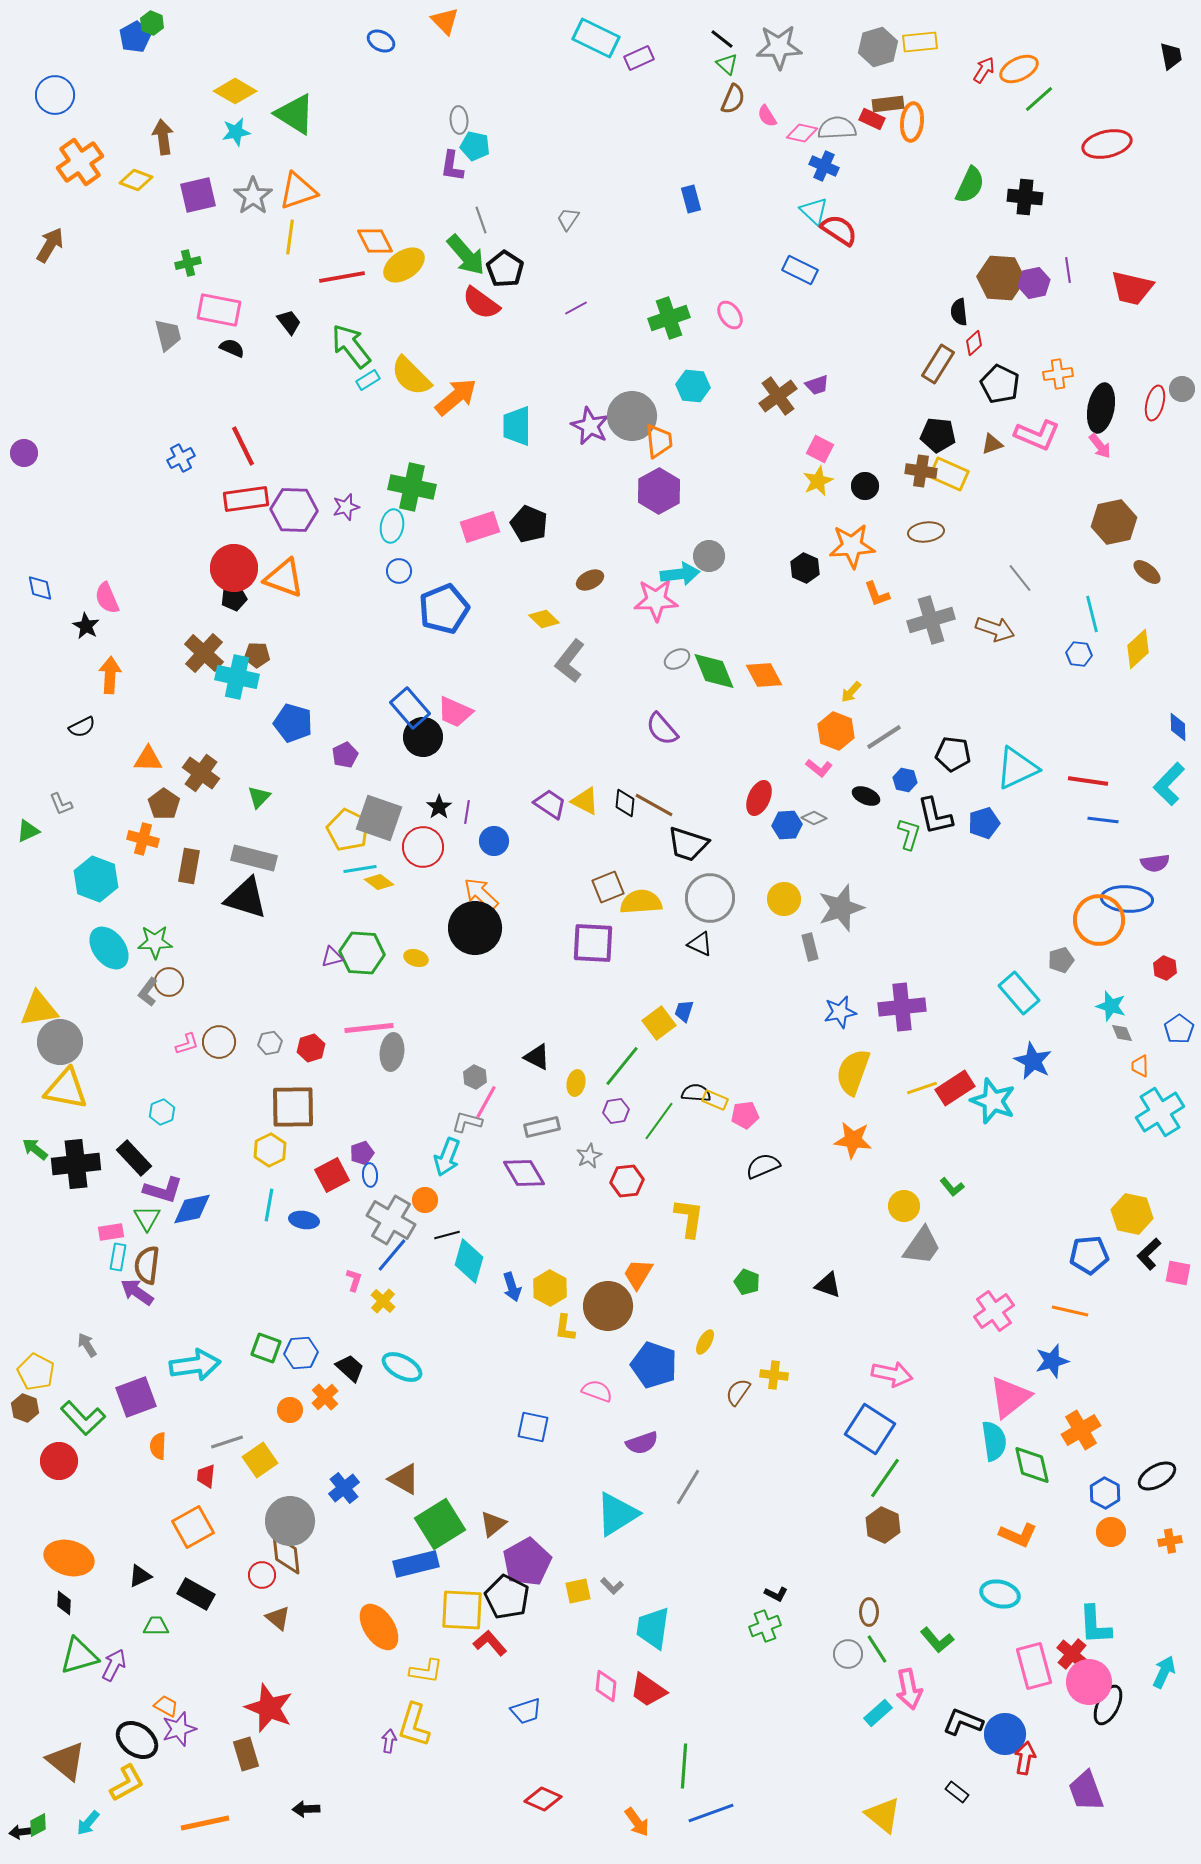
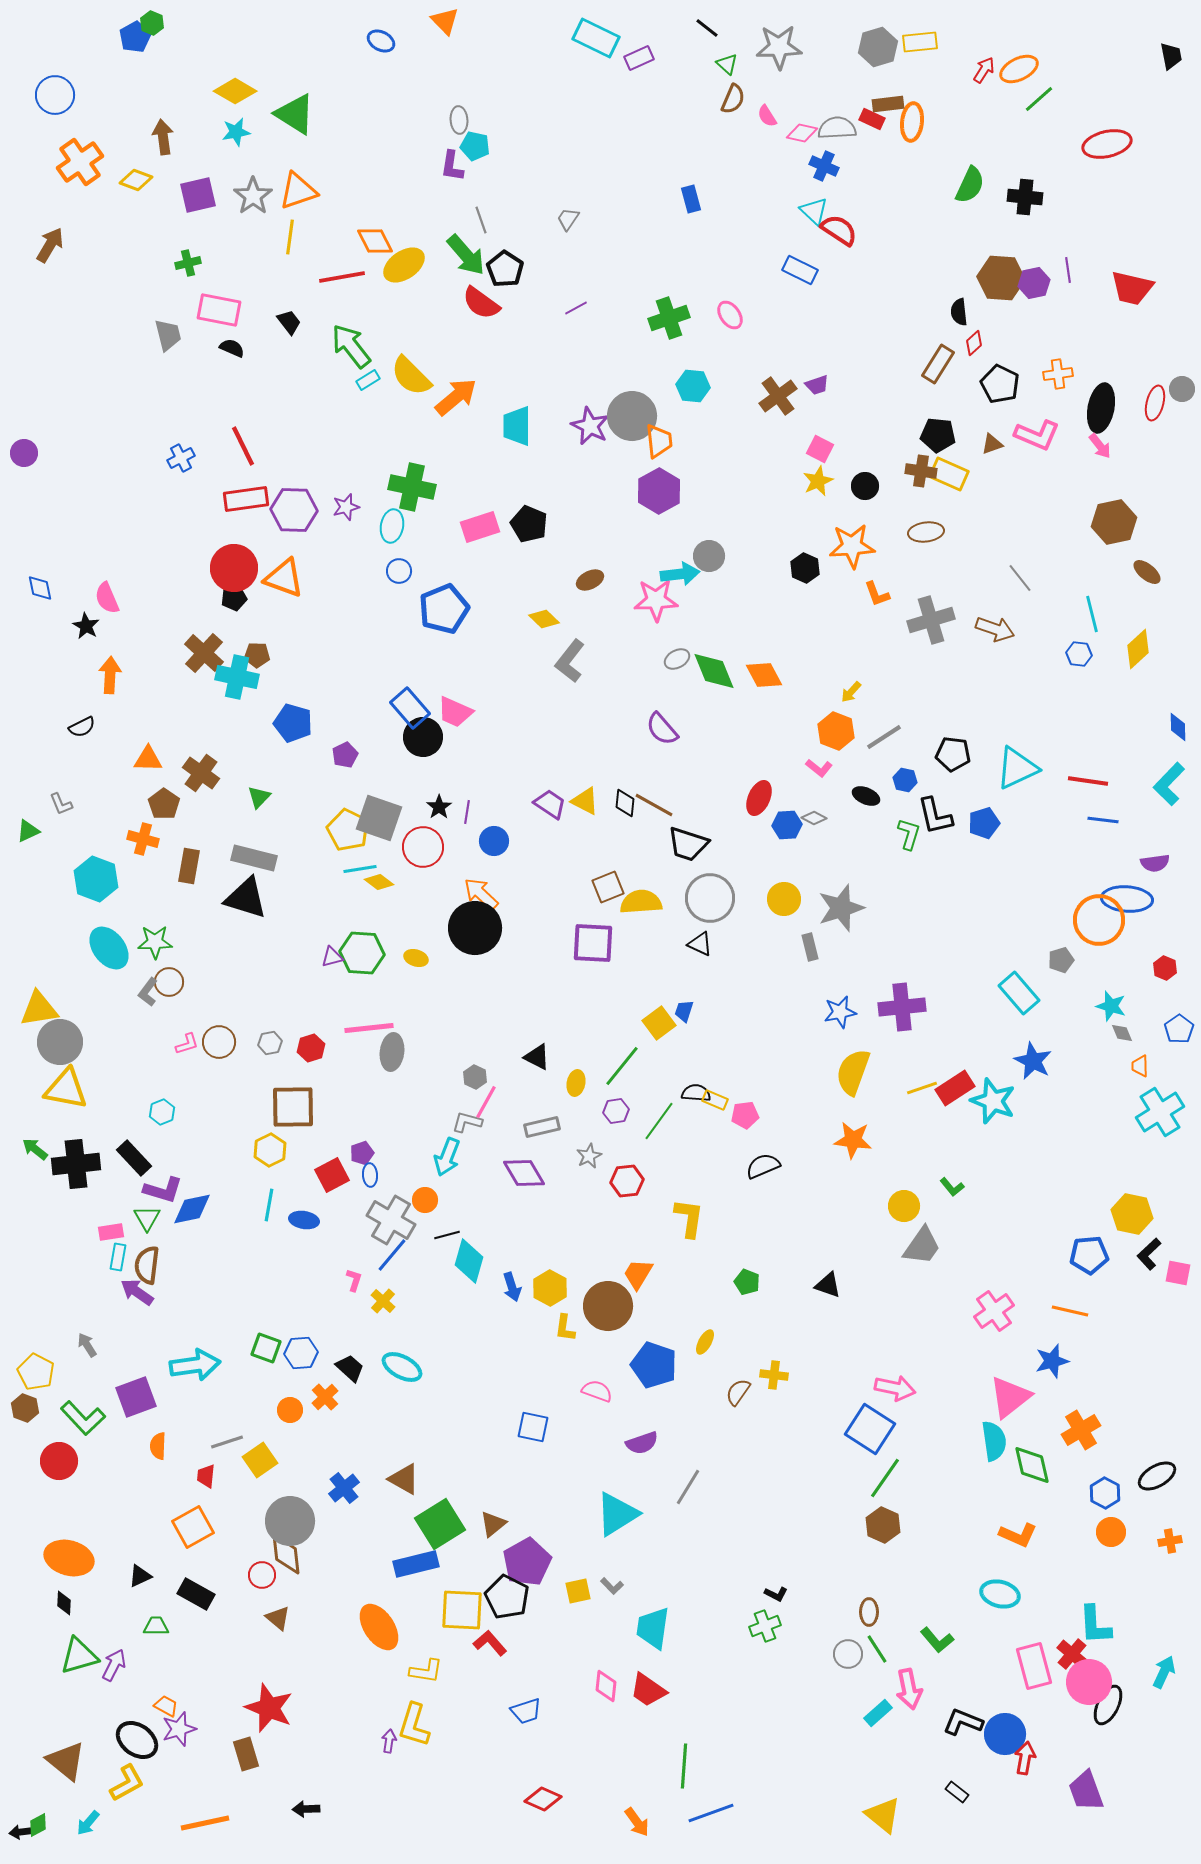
black line at (722, 39): moved 15 px left, 11 px up
pink arrow at (892, 1374): moved 3 px right, 14 px down
